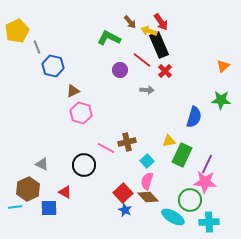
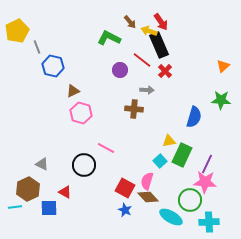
brown cross: moved 7 px right, 33 px up; rotated 18 degrees clockwise
cyan square: moved 13 px right
red square: moved 2 px right, 5 px up; rotated 18 degrees counterclockwise
cyan ellipse: moved 2 px left
